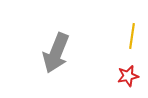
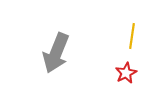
red star: moved 2 px left, 3 px up; rotated 15 degrees counterclockwise
